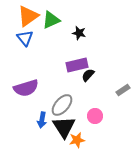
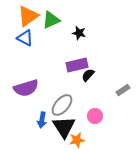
blue triangle: rotated 24 degrees counterclockwise
